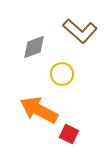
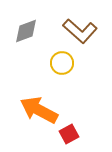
gray diamond: moved 8 px left, 16 px up
yellow circle: moved 11 px up
red square: rotated 36 degrees clockwise
